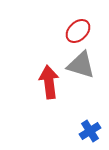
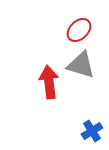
red ellipse: moved 1 px right, 1 px up
blue cross: moved 2 px right
